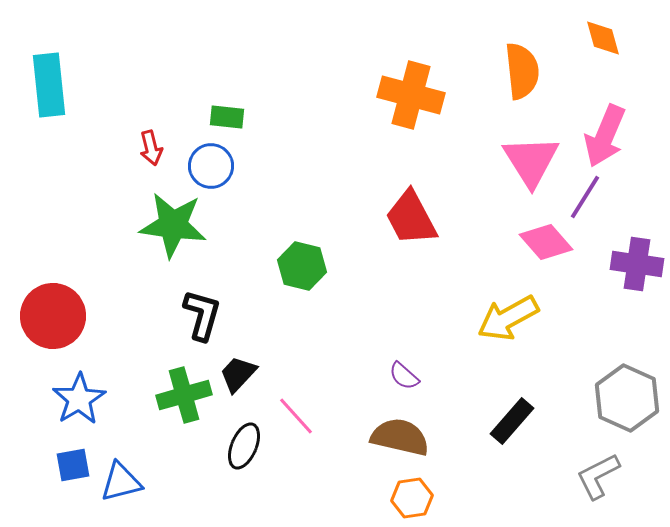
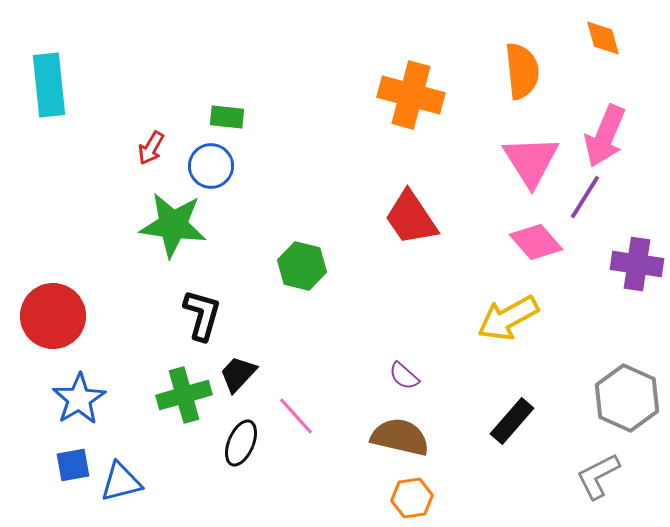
red arrow: rotated 44 degrees clockwise
red trapezoid: rotated 6 degrees counterclockwise
pink diamond: moved 10 px left
black ellipse: moved 3 px left, 3 px up
